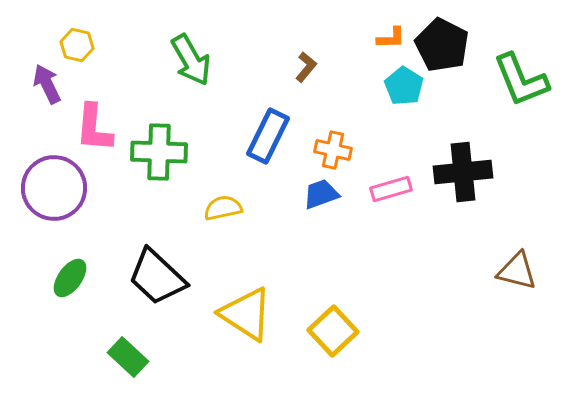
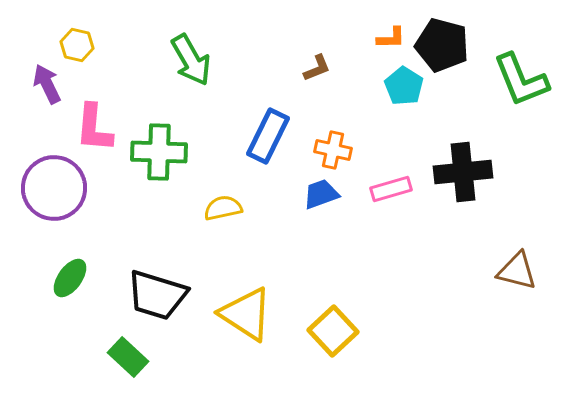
black pentagon: rotated 12 degrees counterclockwise
brown L-shape: moved 11 px right, 1 px down; rotated 28 degrees clockwise
black trapezoid: moved 18 px down; rotated 26 degrees counterclockwise
